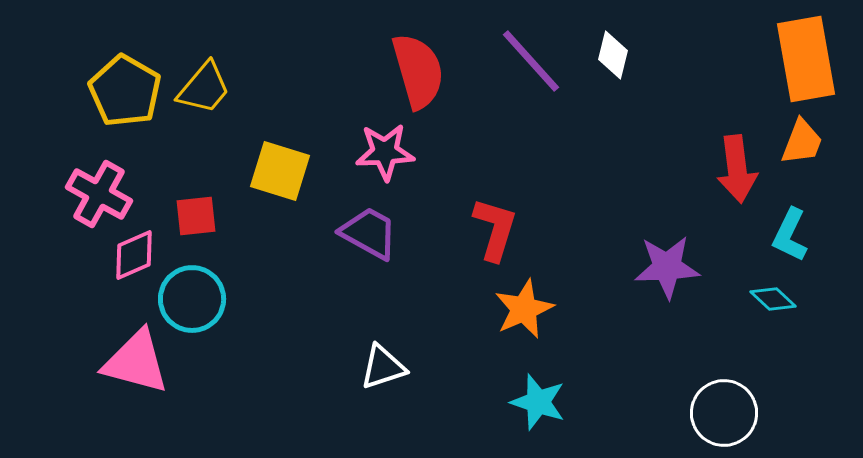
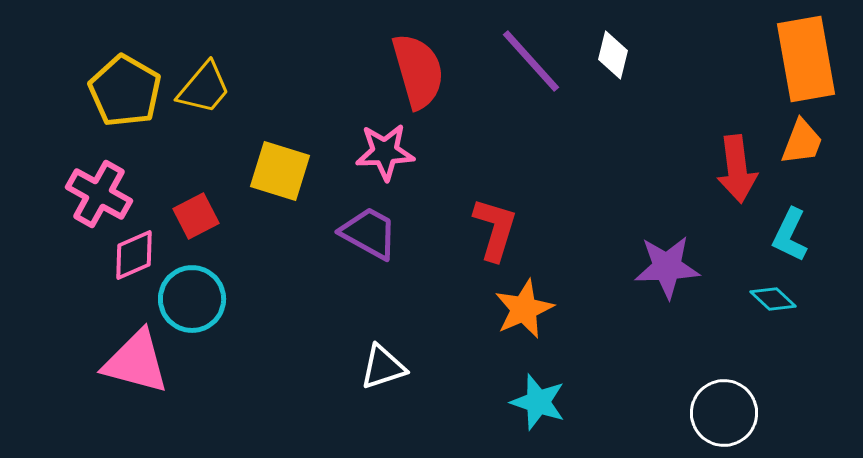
red square: rotated 21 degrees counterclockwise
